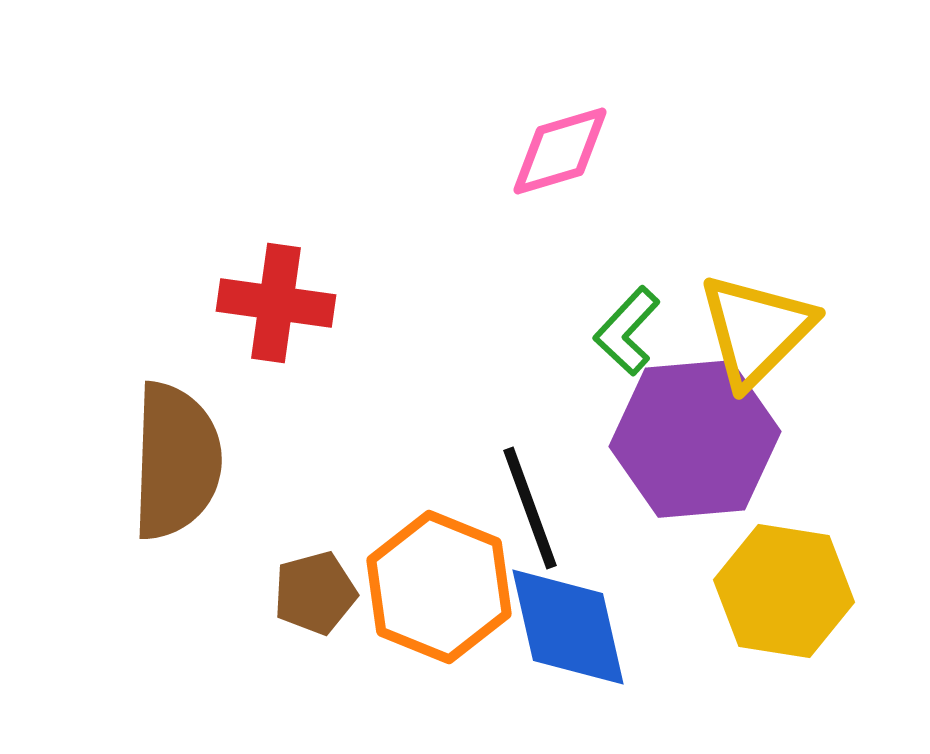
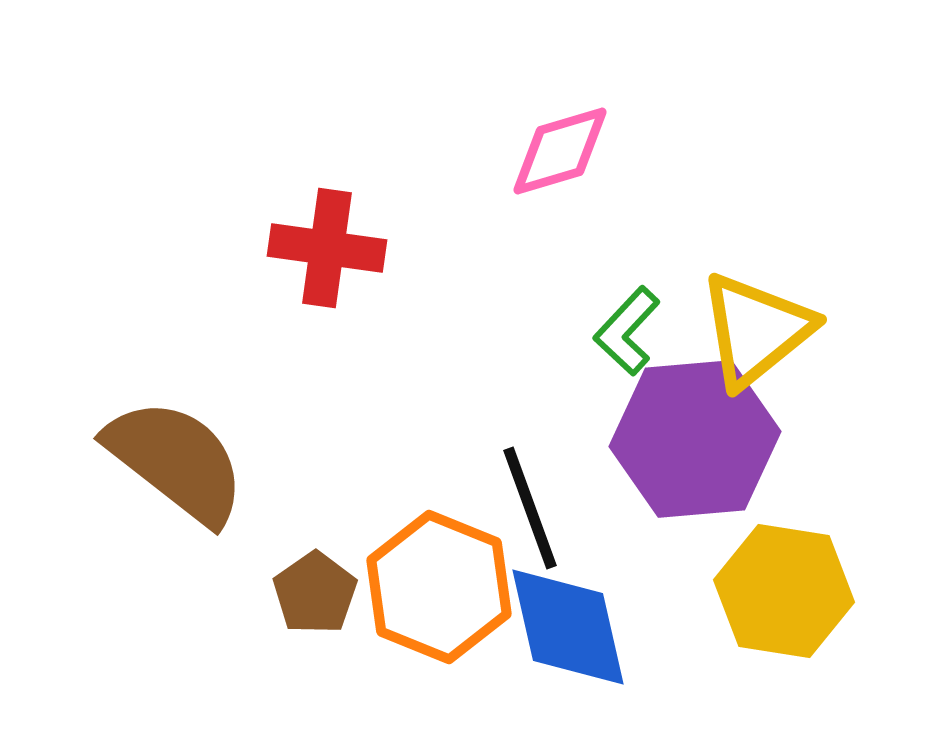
red cross: moved 51 px right, 55 px up
yellow triangle: rotated 6 degrees clockwise
brown semicircle: rotated 54 degrees counterclockwise
brown pentagon: rotated 20 degrees counterclockwise
